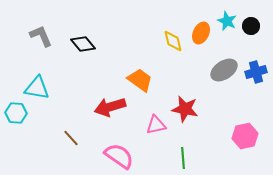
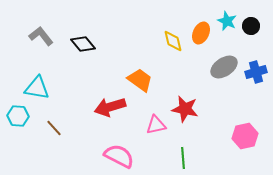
gray L-shape: rotated 15 degrees counterclockwise
gray ellipse: moved 3 px up
cyan hexagon: moved 2 px right, 3 px down
brown line: moved 17 px left, 10 px up
pink semicircle: rotated 8 degrees counterclockwise
